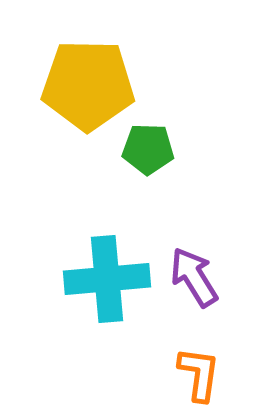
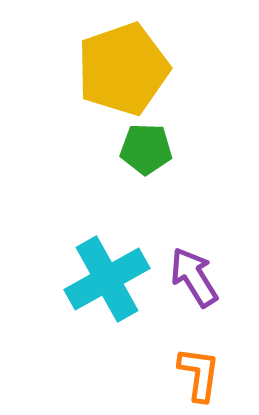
yellow pentagon: moved 35 px right, 16 px up; rotated 20 degrees counterclockwise
green pentagon: moved 2 px left
cyan cross: rotated 24 degrees counterclockwise
